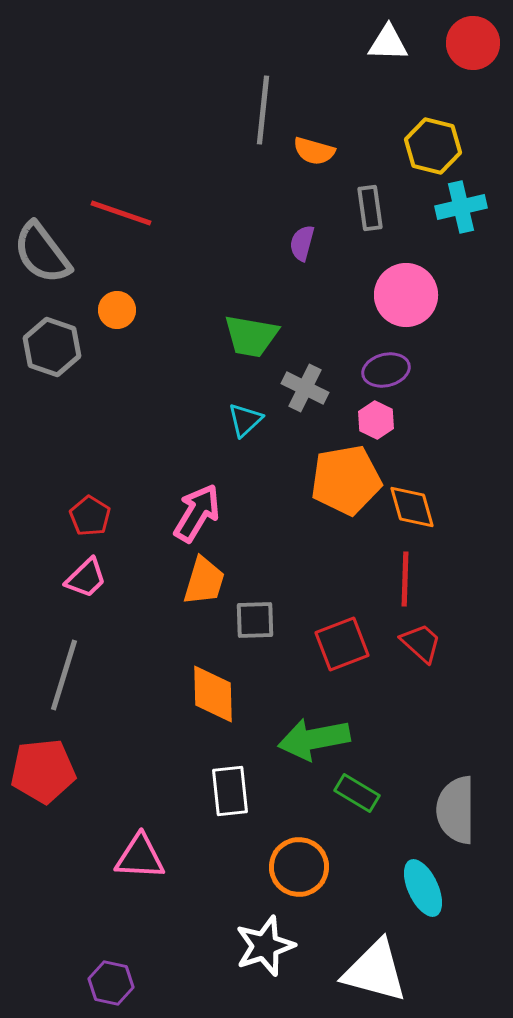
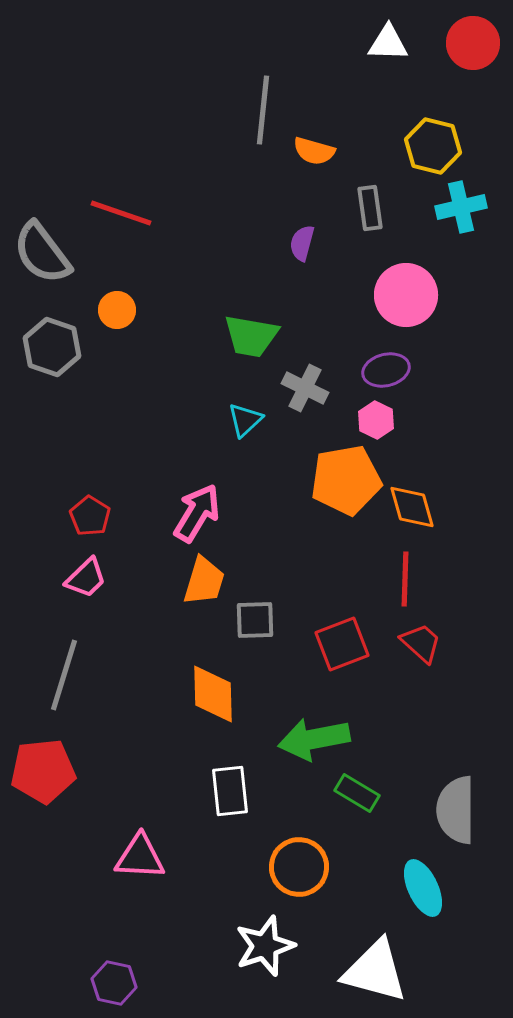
purple hexagon at (111, 983): moved 3 px right
